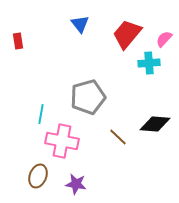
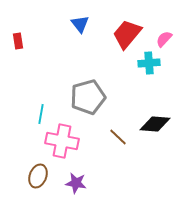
purple star: moved 1 px up
